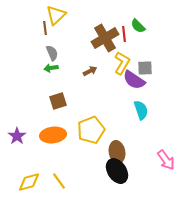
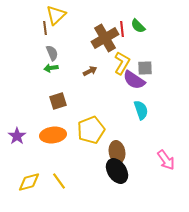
red line: moved 2 px left, 5 px up
